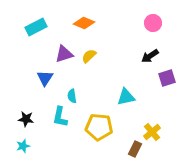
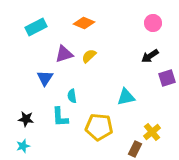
cyan L-shape: rotated 15 degrees counterclockwise
